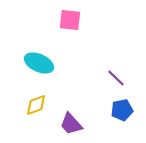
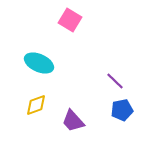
pink square: rotated 25 degrees clockwise
purple line: moved 1 px left, 3 px down
purple trapezoid: moved 2 px right, 3 px up
